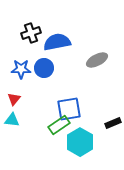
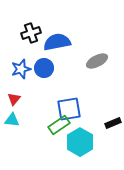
gray ellipse: moved 1 px down
blue star: rotated 18 degrees counterclockwise
